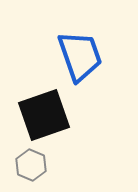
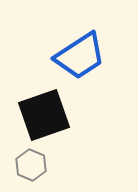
blue trapezoid: rotated 76 degrees clockwise
